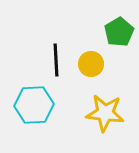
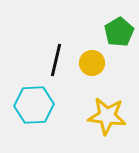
black line: rotated 16 degrees clockwise
yellow circle: moved 1 px right, 1 px up
yellow star: moved 2 px right, 3 px down
